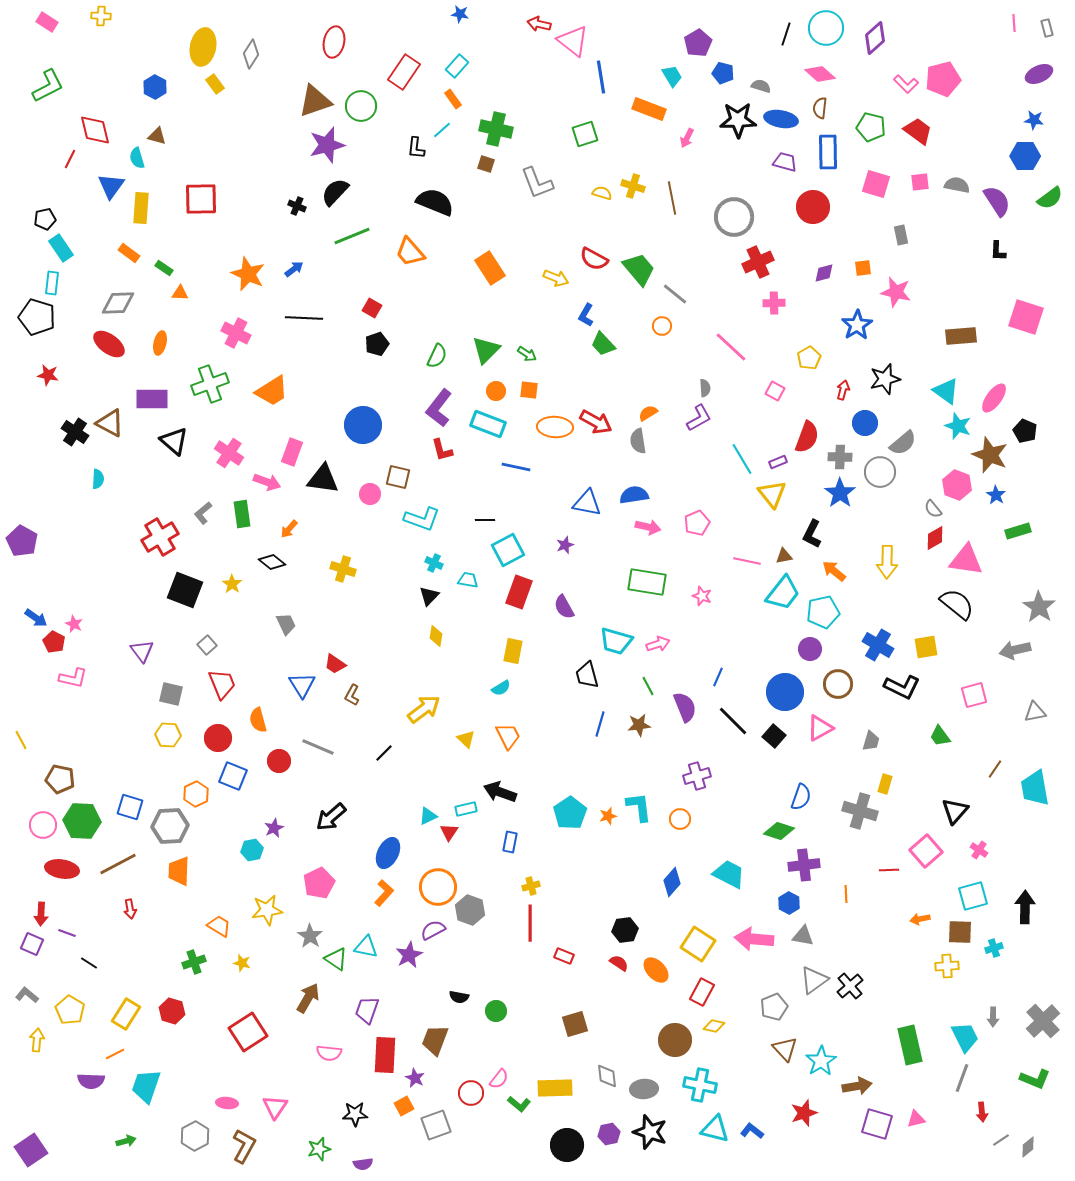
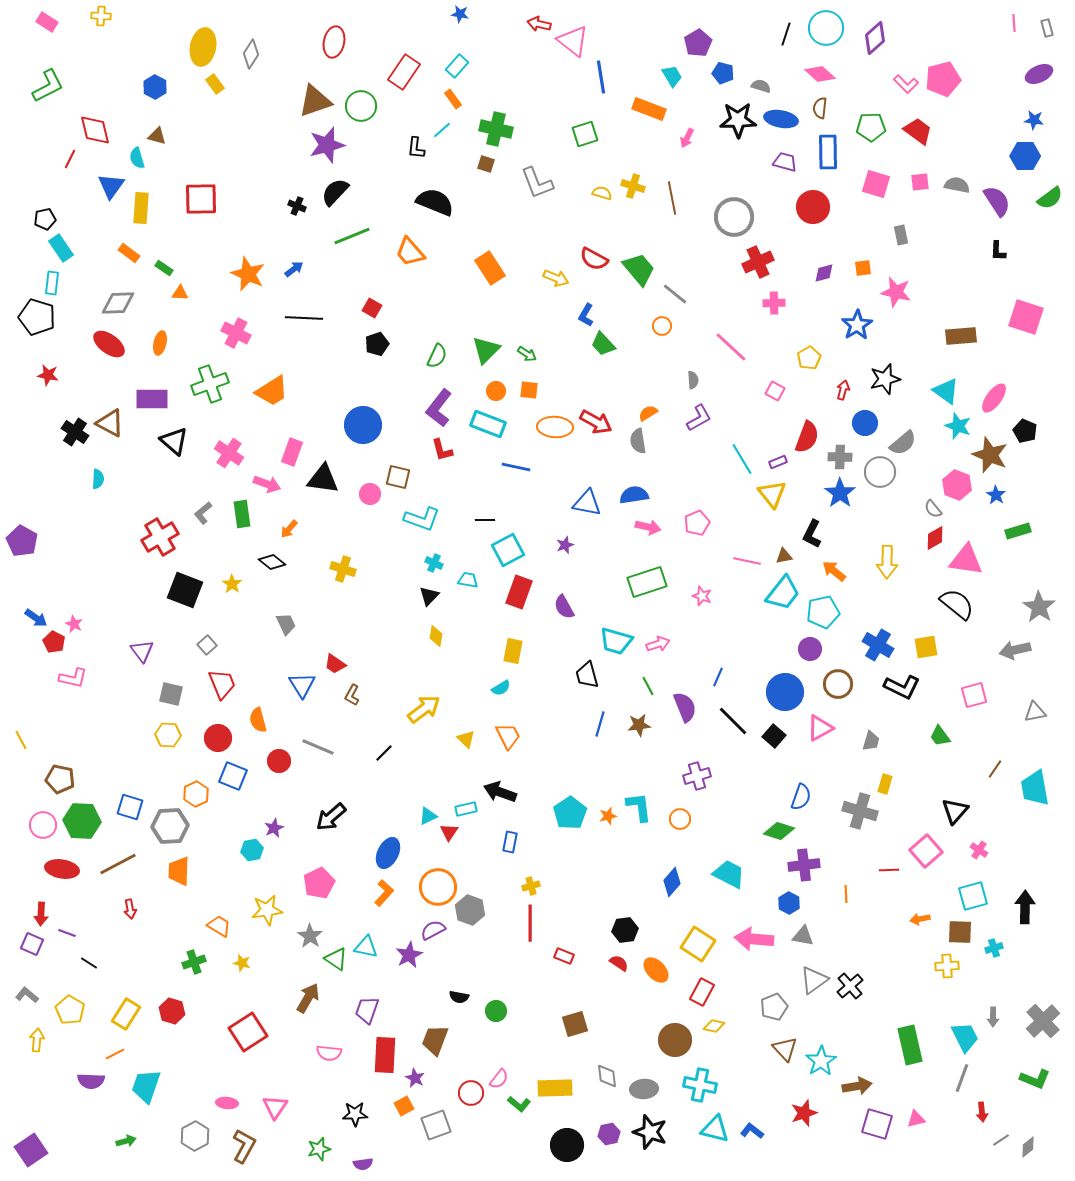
green pentagon at (871, 127): rotated 16 degrees counterclockwise
gray semicircle at (705, 388): moved 12 px left, 8 px up
pink arrow at (267, 482): moved 2 px down
green rectangle at (647, 582): rotated 27 degrees counterclockwise
